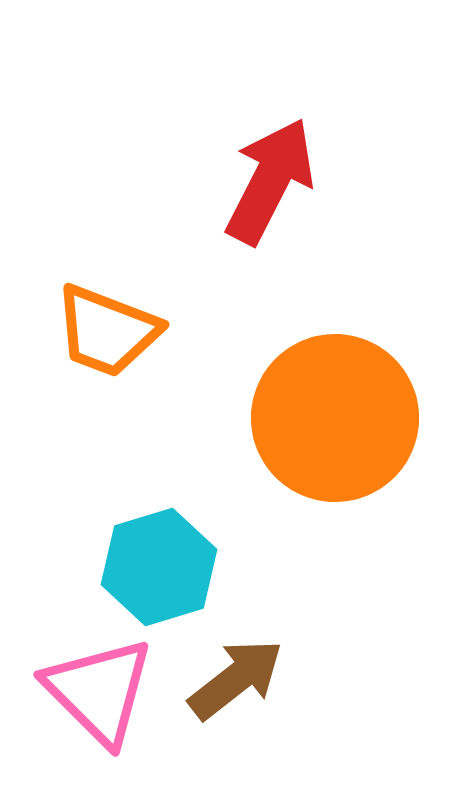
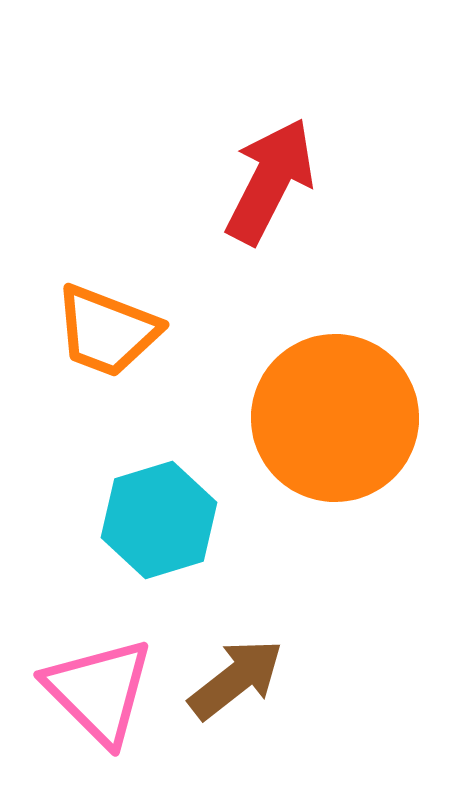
cyan hexagon: moved 47 px up
